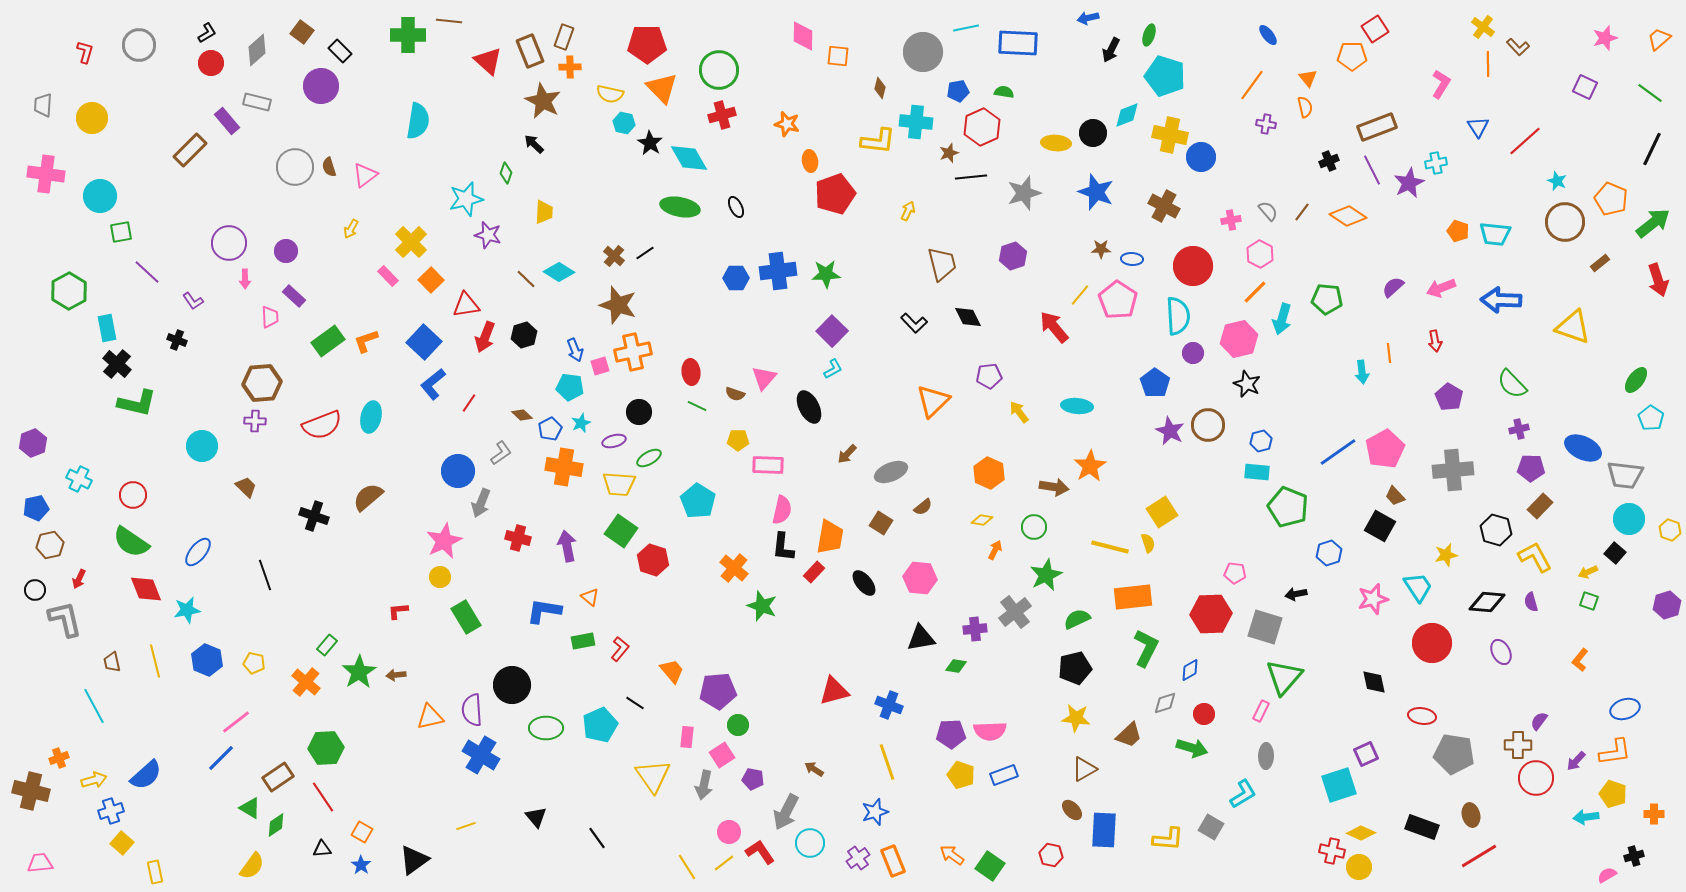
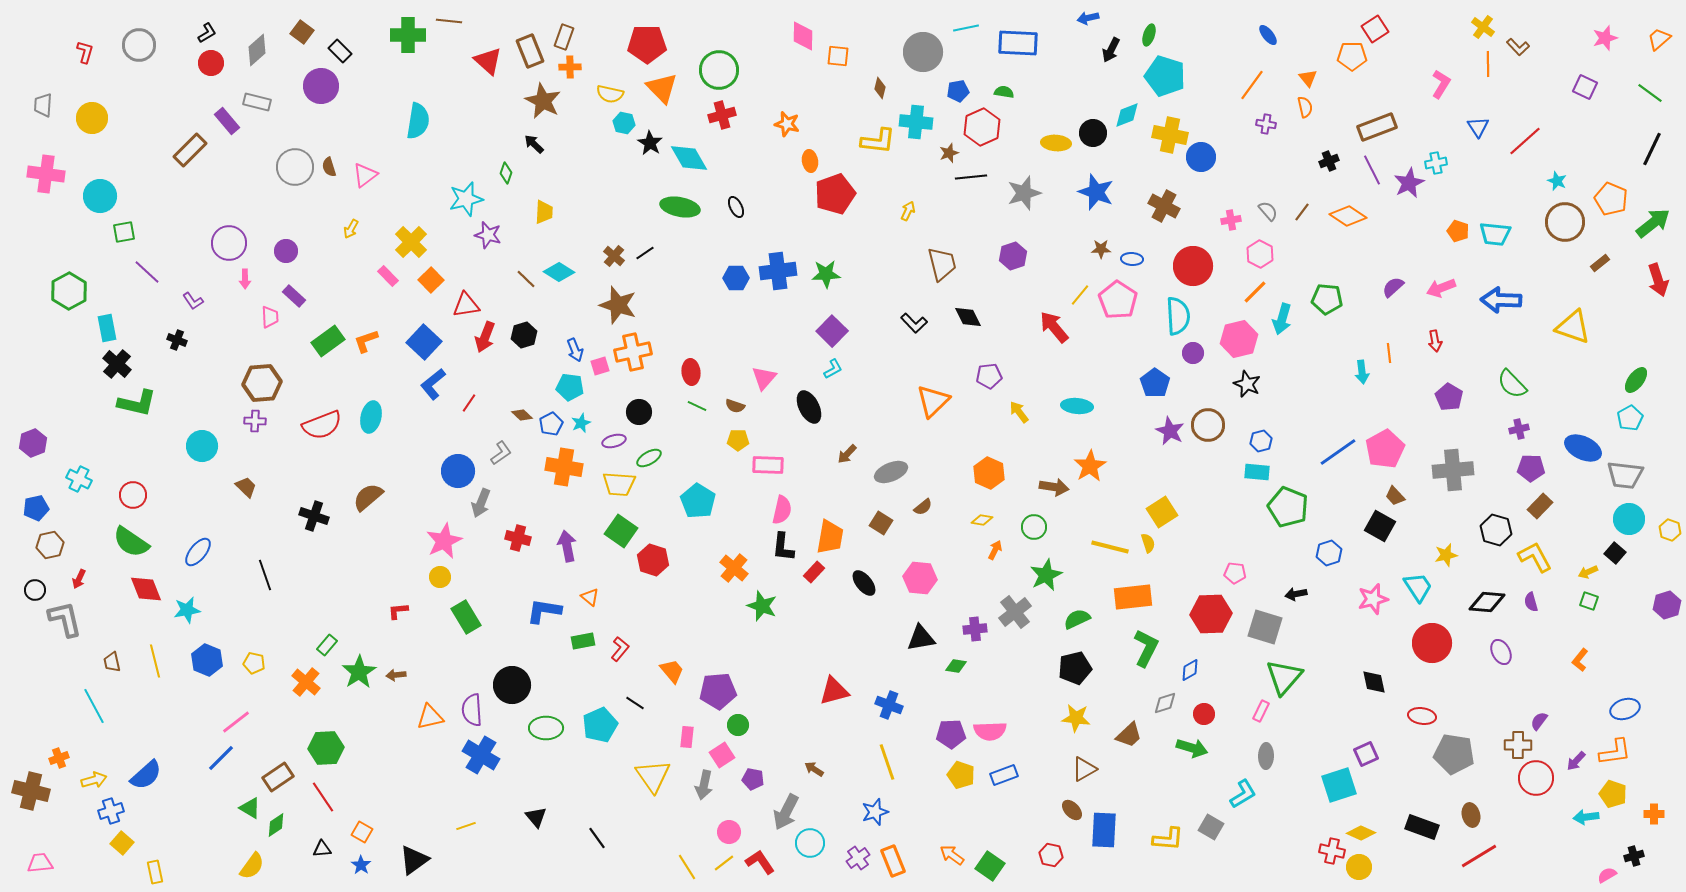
green square at (121, 232): moved 3 px right
brown semicircle at (735, 394): moved 12 px down
cyan pentagon at (1651, 418): moved 21 px left; rotated 10 degrees clockwise
blue pentagon at (550, 429): moved 1 px right, 5 px up
red L-shape at (760, 852): moved 10 px down
